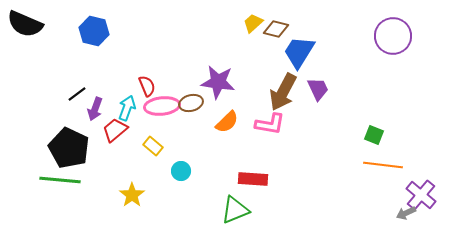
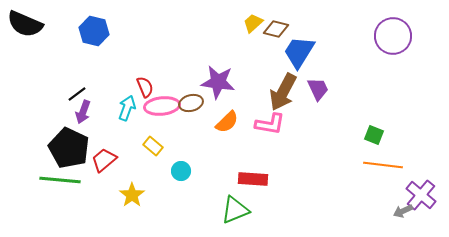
red semicircle: moved 2 px left, 1 px down
purple arrow: moved 12 px left, 3 px down
red trapezoid: moved 11 px left, 30 px down
gray arrow: moved 3 px left, 2 px up
